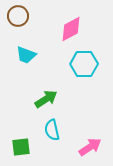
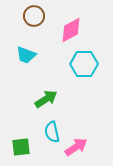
brown circle: moved 16 px right
pink diamond: moved 1 px down
cyan semicircle: moved 2 px down
pink arrow: moved 14 px left
